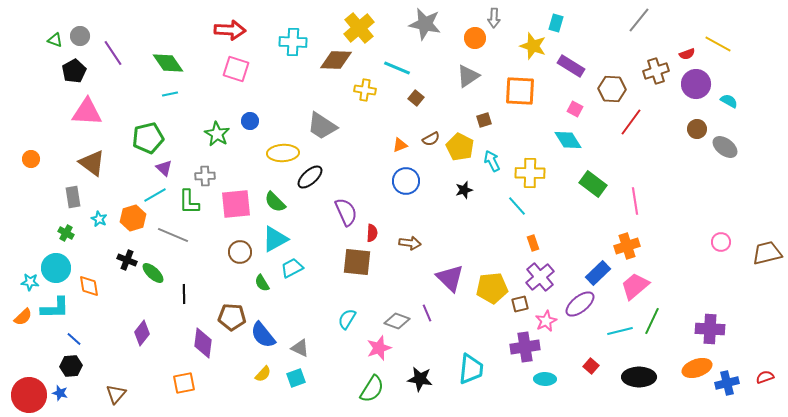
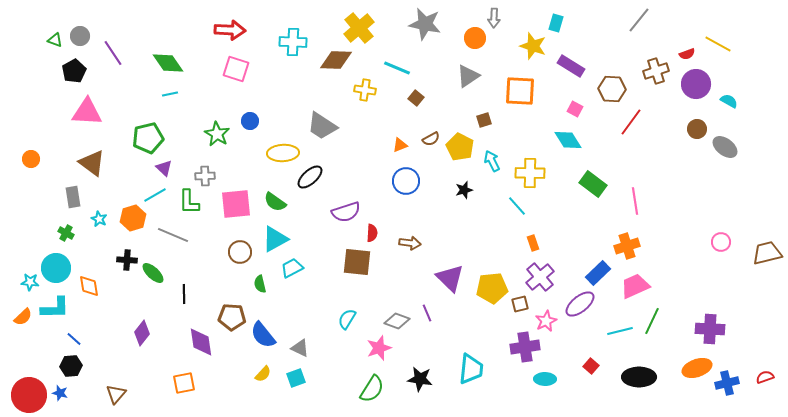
green semicircle at (275, 202): rotated 10 degrees counterclockwise
purple semicircle at (346, 212): rotated 96 degrees clockwise
black cross at (127, 260): rotated 18 degrees counterclockwise
green semicircle at (262, 283): moved 2 px left, 1 px down; rotated 18 degrees clockwise
pink trapezoid at (635, 286): rotated 16 degrees clockwise
purple diamond at (203, 343): moved 2 px left, 1 px up; rotated 16 degrees counterclockwise
